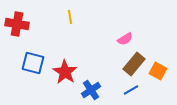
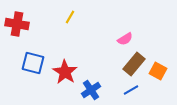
yellow line: rotated 40 degrees clockwise
